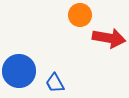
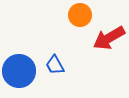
red arrow: rotated 140 degrees clockwise
blue trapezoid: moved 18 px up
